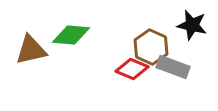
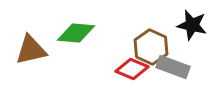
green diamond: moved 5 px right, 2 px up
